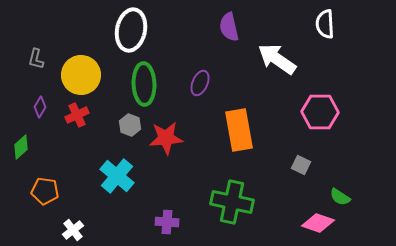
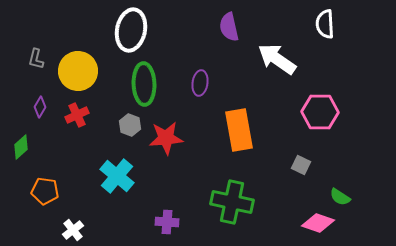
yellow circle: moved 3 px left, 4 px up
purple ellipse: rotated 15 degrees counterclockwise
